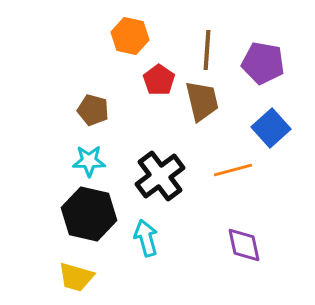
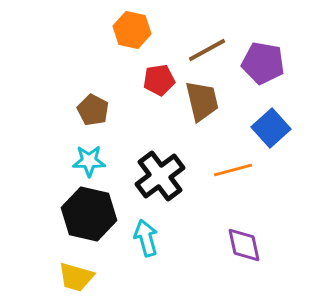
orange hexagon: moved 2 px right, 6 px up
brown line: rotated 57 degrees clockwise
red pentagon: rotated 28 degrees clockwise
brown pentagon: rotated 12 degrees clockwise
